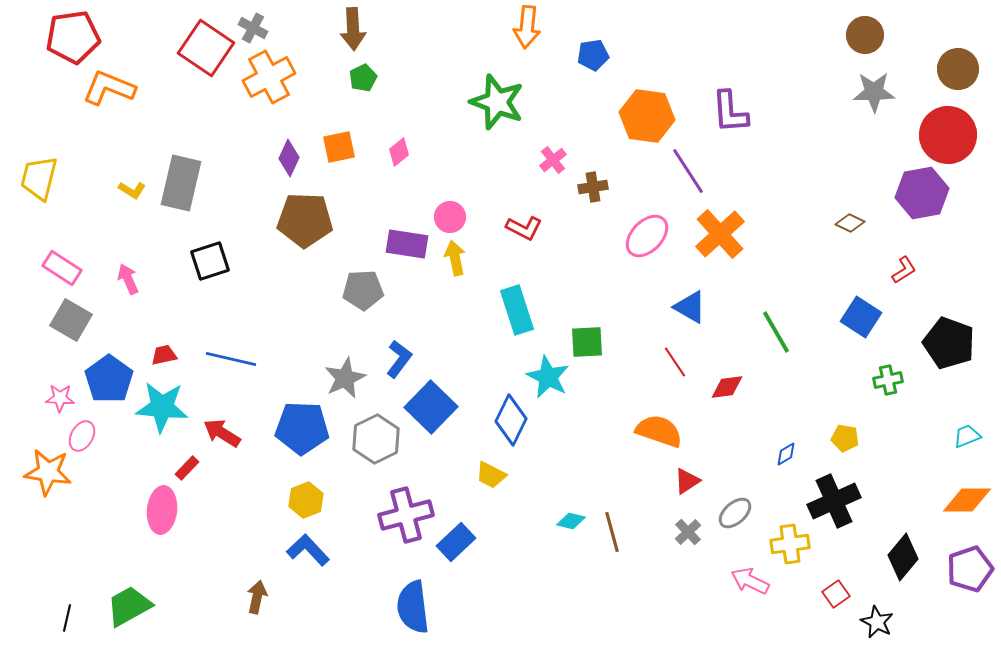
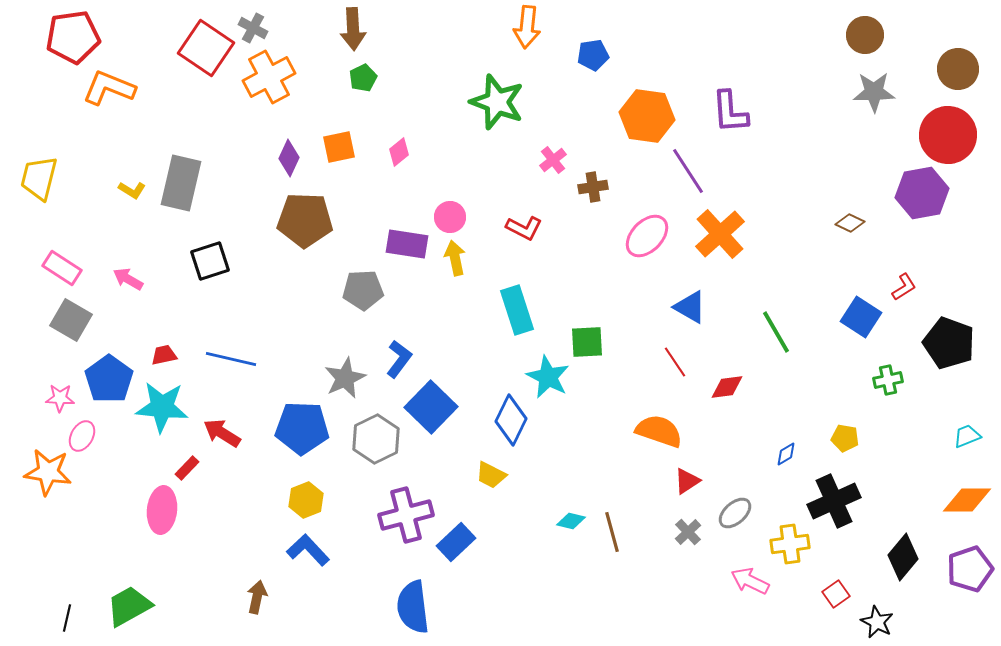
red L-shape at (904, 270): moved 17 px down
pink arrow at (128, 279): rotated 36 degrees counterclockwise
